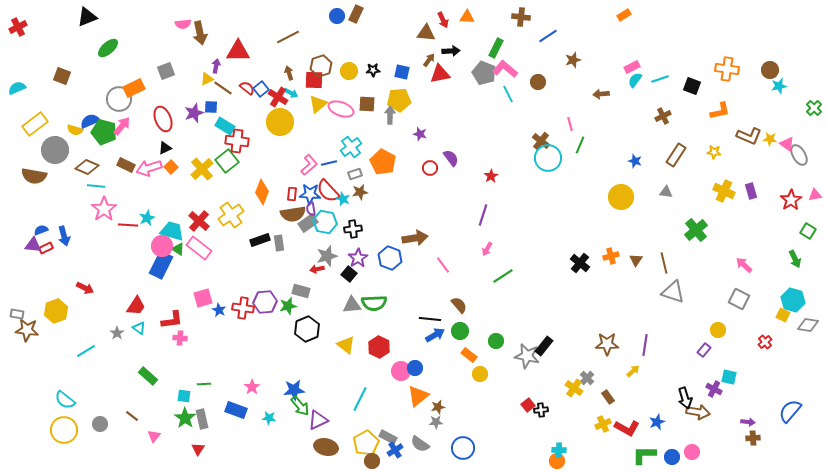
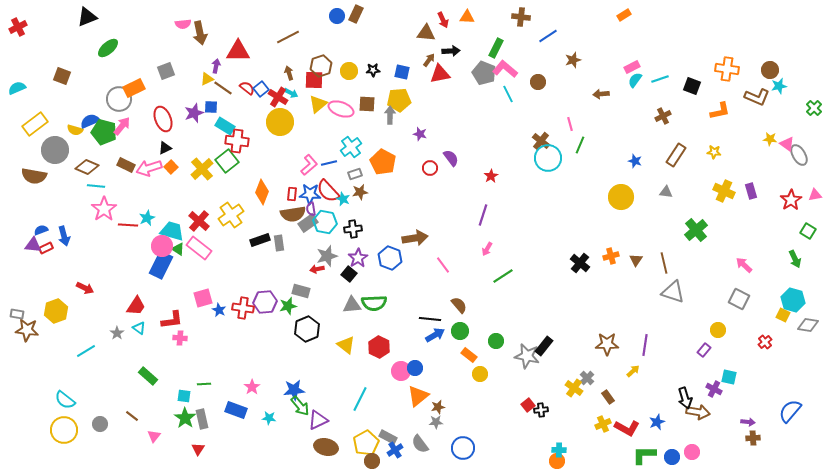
brown L-shape at (749, 136): moved 8 px right, 39 px up
gray semicircle at (420, 444): rotated 18 degrees clockwise
